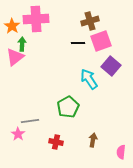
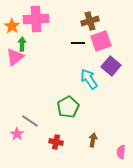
gray line: rotated 42 degrees clockwise
pink star: moved 1 px left
